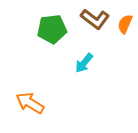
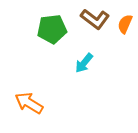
orange arrow: moved 1 px left
